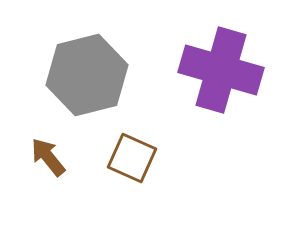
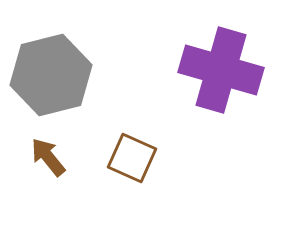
gray hexagon: moved 36 px left
